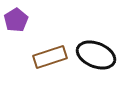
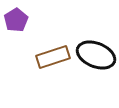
brown rectangle: moved 3 px right
